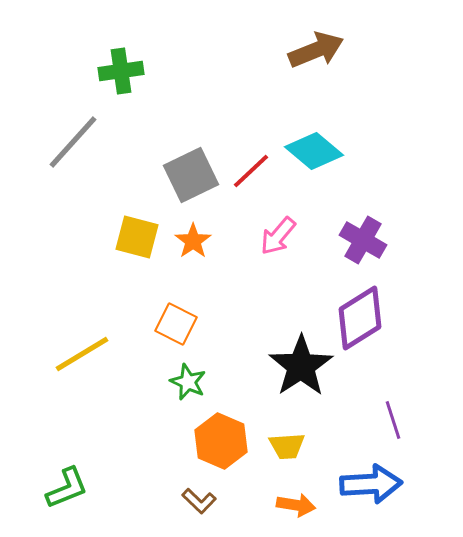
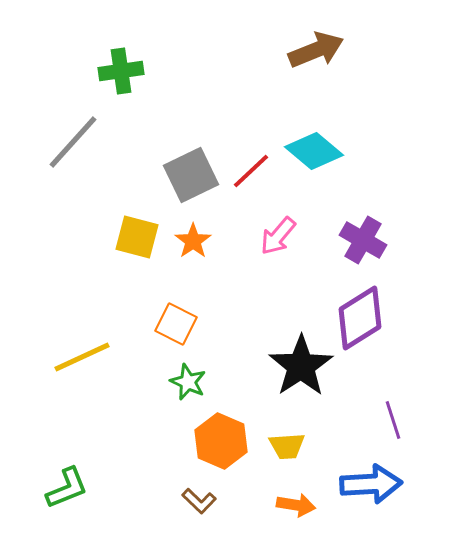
yellow line: moved 3 px down; rotated 6 degrees clockwise
